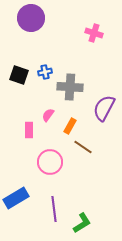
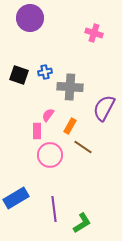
purple circle: moved 1 px left
pink rectangle: moved 8 px right, 1 px down
pink circle: moved 7 px up
